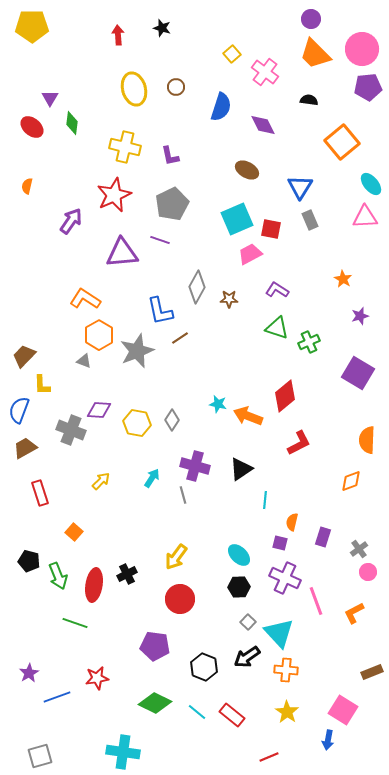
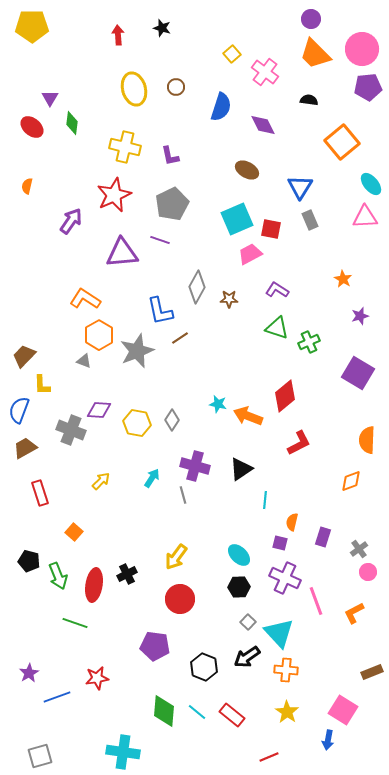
green diamond at (155, 703): moved 9 px right, 8 px down; rotated 68 degrees clockwise
